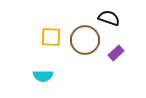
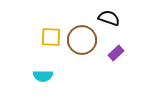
brown circle: moved 3 px left
